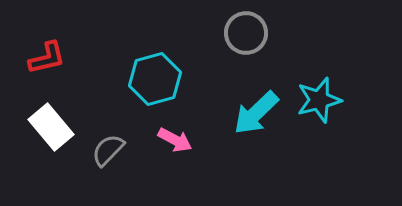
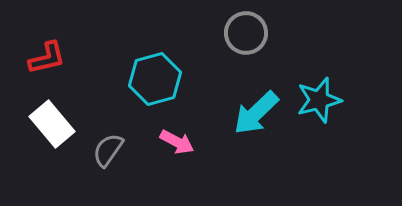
white rectangle: moved 1 px right, 3 px up
pink arrow: moved 2 px right, 2 px down
gray semicircle: rotated 9 degrees counterclockwise
